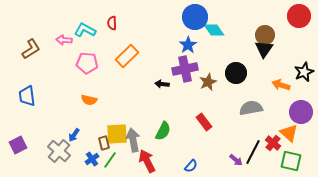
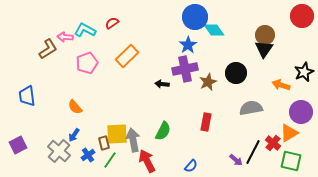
red circle: moved 3 px right
red semicircle: rotated 56 degrees clockwise
pink arrow: moved 1 px right, 3 px up
brown L-shape: moved 17 px right
pink pentagon: rotated 25 degrees counterclockwise
orange semicircle: moved 14 px left, 7 px down; rotated 35 degrees clockwise
red rectangle: moved 2 px right; rotated 48 degrees clockwise
orange triangle: rotated 48 degrees clockwise
blue cross: moved 4 px left, 4 px up
